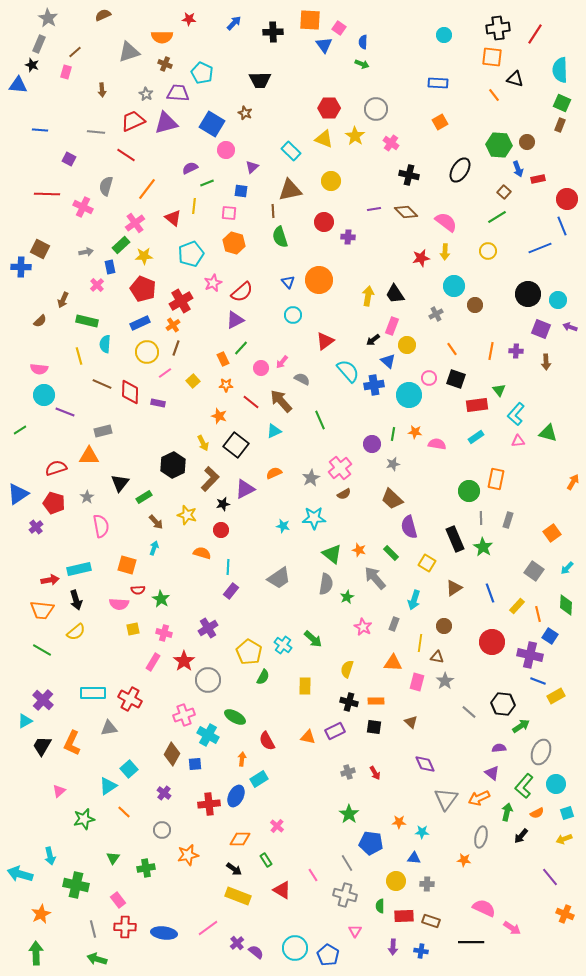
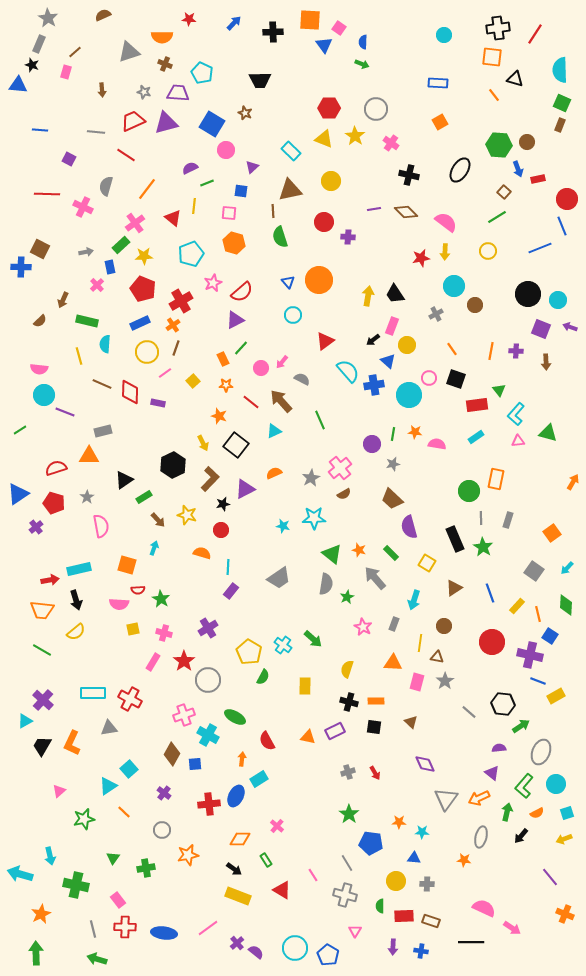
gray star at (146, 94): moved 2 px left, 2 px up; rotated 16 degrees counterclockwise
black triangle at (120, 483): moved 4 px right, 3 px up; rotated 18 degrees clockwise
brown arrow at (156, 522): moved 2 px right, 2 px up
